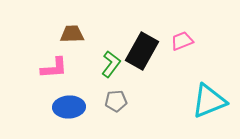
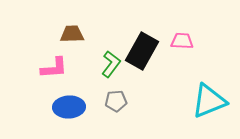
pink trapezoid: rotated 25 degrees clockwise
